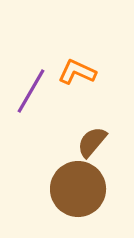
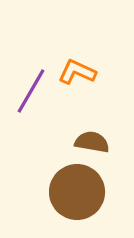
brown semicircle: rotated 60 degrees clockwise
brown circle: moved 1 px left, 3 px down
